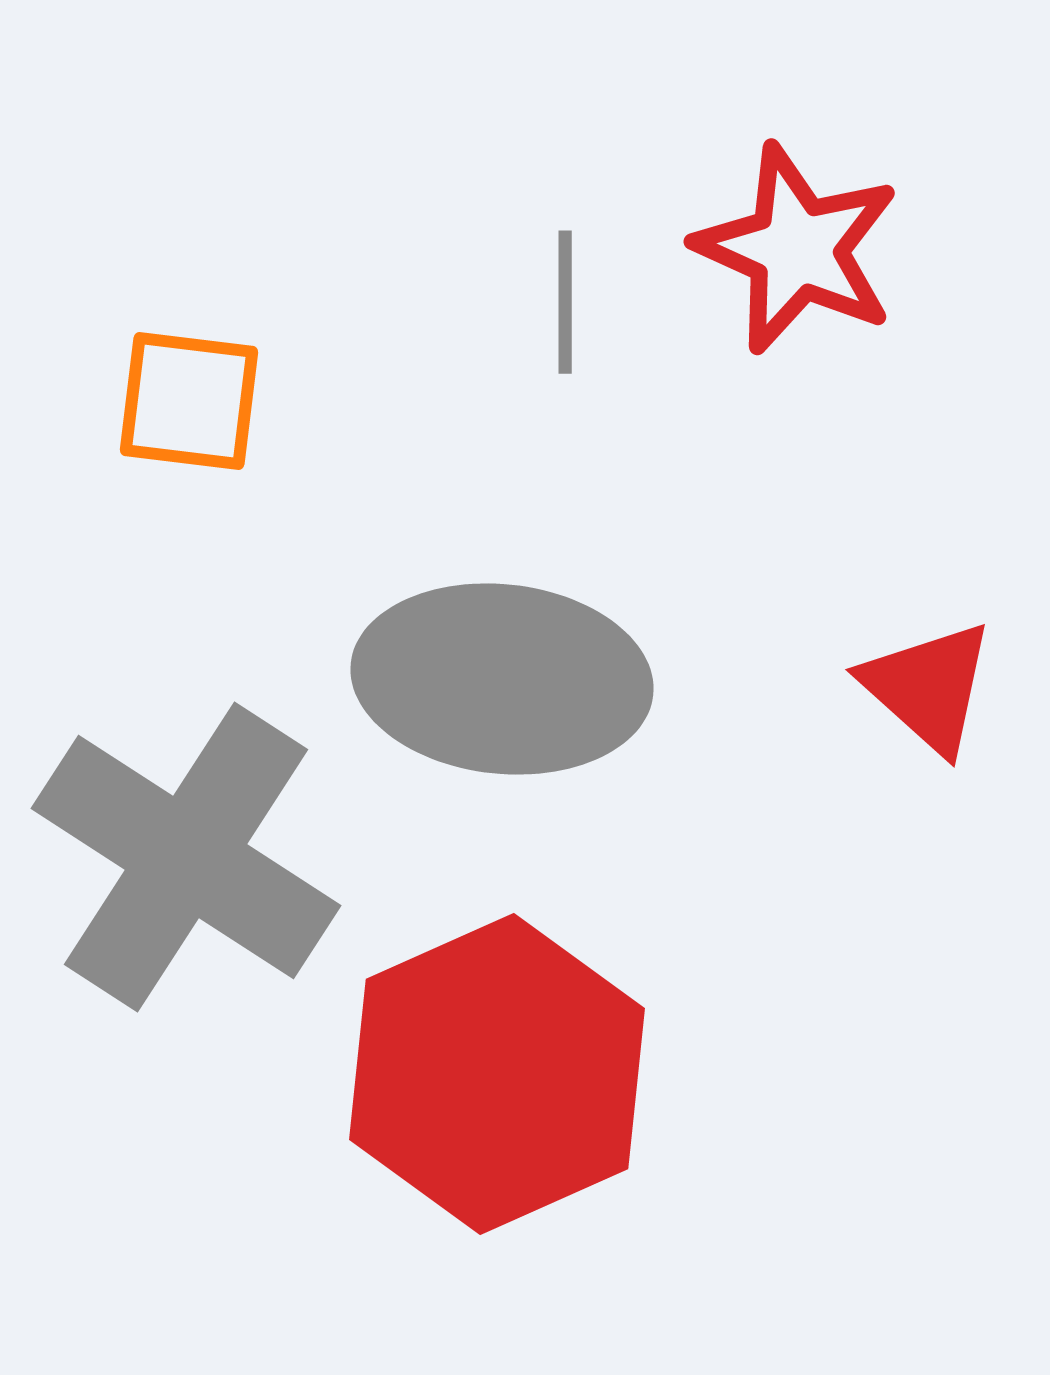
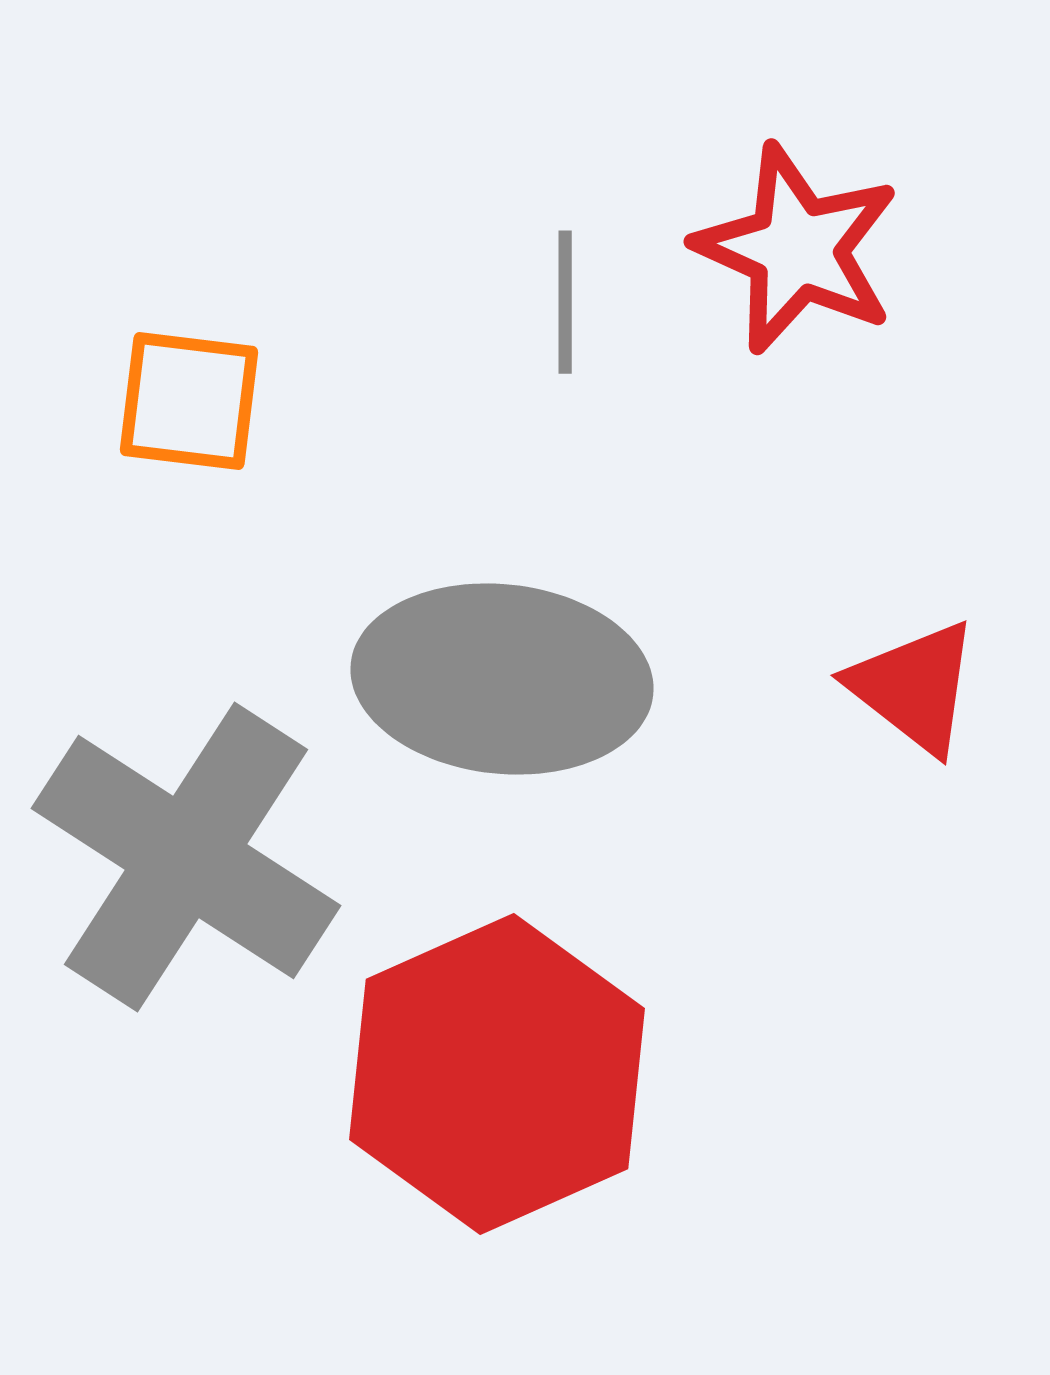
red triangle: moved 14 px left; rotated 4 degrees counterclockwise
